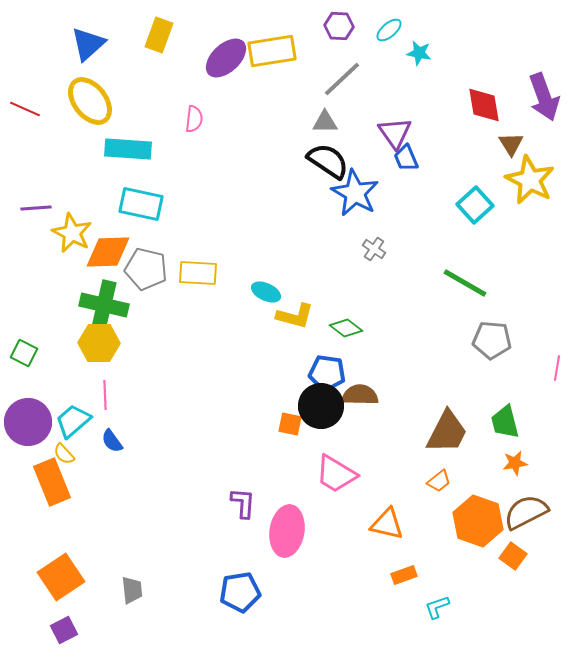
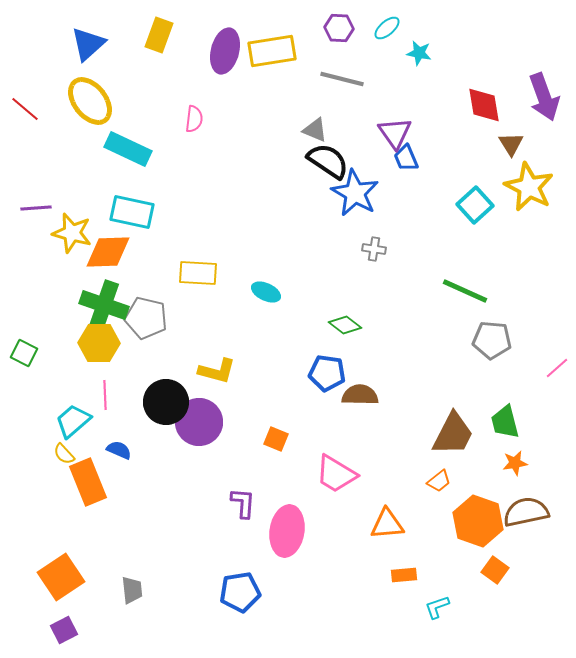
purple hexagon at (339, 26): moved 2 px down
cyan ellipse at (389, 30): moved 2 px left, 2 px up
purple ellipse at (226, 58): moved 1 px left, 7 px up; rotated 33 degrees counterclockwise
gray line at (342, 79): rotated 57 degrees clockwise
red line at (25, 109): rotated 16 degrees clockwise
gray triangle at (325, 122): moved 10 px left, 8 px down; rotated 24 degrees clockwise
cyan rectangle at (128, 149): rotated 21 degrees clockwise
yellow star at (530, 180): moved 1 px left, 7 px down
cyan rectangle at (141, 204): moved 9 px left, 8 px down
yellow star at (72, 233): rotated 12 degrees counterclockwise
gray cross at (374, 249): rotated 25 degrees counterclockwise
gray pentagon at (146, 269): moved 49 px down
green line at (465, 283): moved 8 px down; rotated 6 degrees counterclockwise
green cross at (104, 305): rotated 6 degrees clockwise
yellow L-shape at (295, 316): moved 78 px left, 55 px down
green diamond at (346, 328): moved 1 px left, 3 px up
pink line at (557, 368): rotated 40 degrees clockwise
black circle at (321, 406): moved 155 px left, 4 px up
purple circle at (28, 422): moved 171 px right
orange square at (290, 424): moved 14 px left, 15 px down; rotated 10 degrees clockwise
brown trapezoid at (447, 432): moved 6 px right, 2 px down
blue semicircle at (112, 441): moved 7 px right, 9 px down; rotated 150 degrees clockwise
orange rectangle at (52, 482): moved 36 px right
brown semicircle at (526, 512): rotated 15 degrees clockwise
orange triangle at (387, 524): rotated 18 degrees counterclockwise
orange square at (513, 556): moved 18 px left, 14 px down
orange rectangle at (404, 575): rotated 15 degrees clockwise
